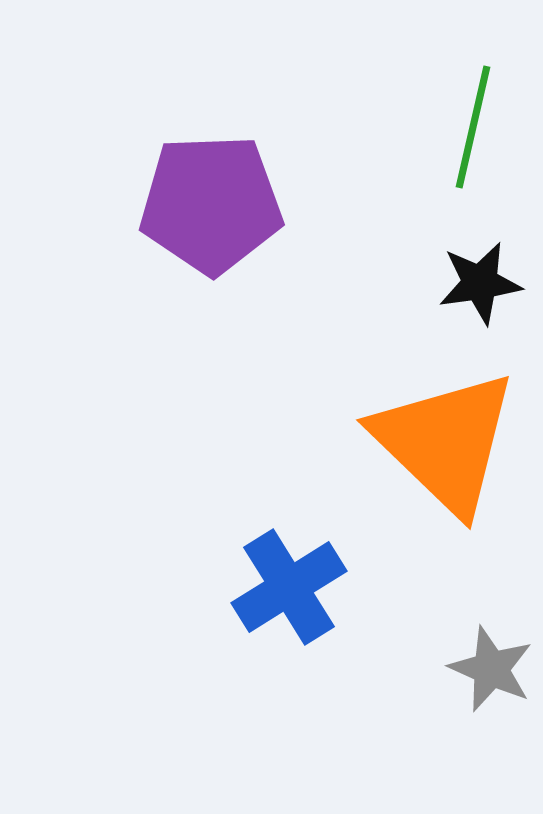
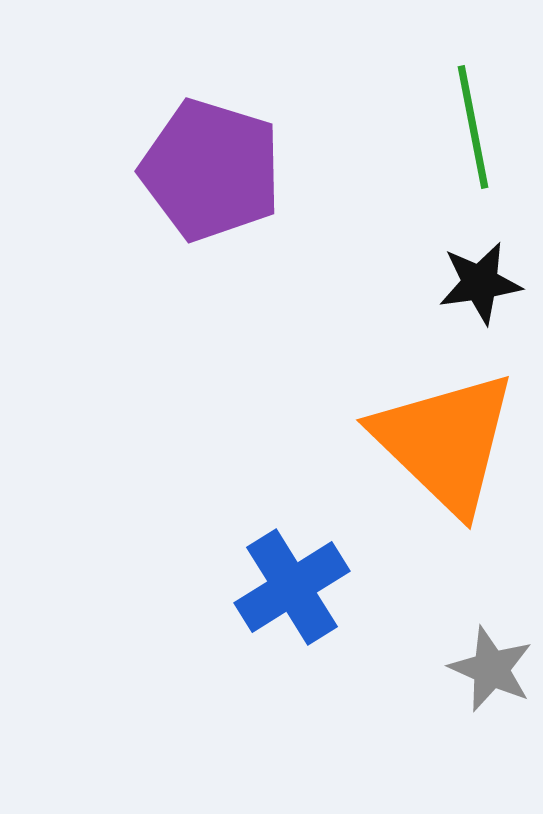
green line: rotated 24 degrees counterclockwise
purple pentagon: moved 34 px up; rotated 19 degrees clockwise
blue cross: moved 3 px right
